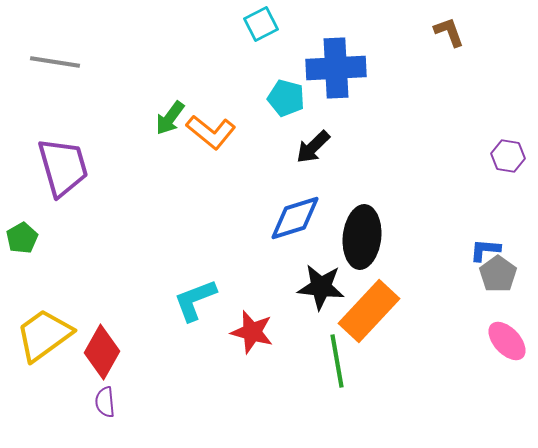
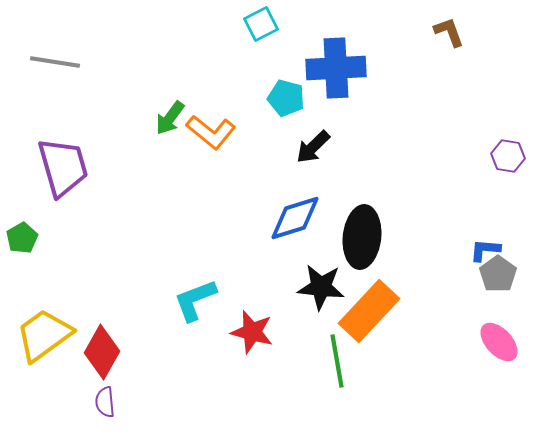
pink ellipse: moved 8 px left, 1 px down
